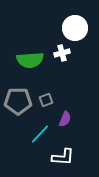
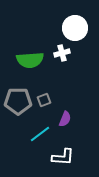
gray square: moved 2 px left
cyan line: rotated 10 degrees clockwise
